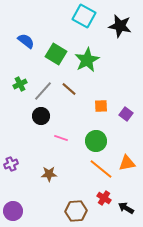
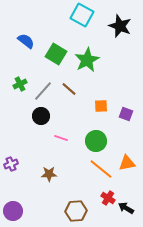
cyan square: moved 2 px left, 1 px up
black star: rotated 10 degrees clockwise
purple square: rotated 16 degrees counterclockwise
red cross: moved 4 px right
